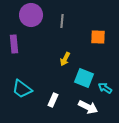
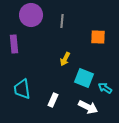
cyan trapezoid: rotated 45 degrees clockwise
